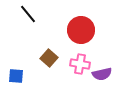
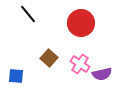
red circle: moved 7 px up
pink cross: rotated 24 degrees clockwise
